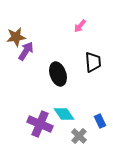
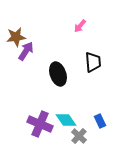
cyan diamond: moved 2 px right, 6 px down
